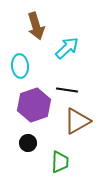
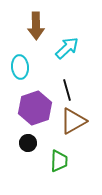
brown arrow: rotated 16 degrees clockwise
cyan ellipse: moved 1 px down
black line: rotated 65 degrees clockwise
purple hexagon: moved 1 px right, 3 px down
brown triangle: moved 4 px left
green trapezoid: moved 1 px left, 1 px up
